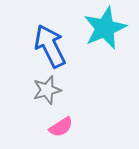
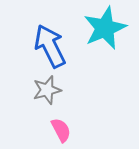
pink semicircle: moved 3 px down; rotated 85 degrees counterclockwise
